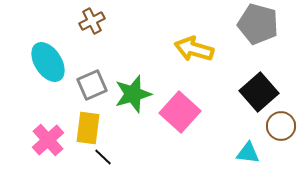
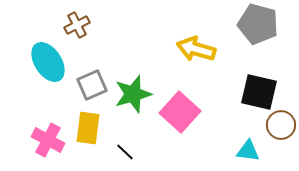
brown cross: moved 15 px left, 4 px down
yellow arrow: moved 2 px right
black square: rotated 36 degrees counterclockwise
brown circle: moved 1 px up
pink cross: rotated 20 degrees counterclockwise
cyan triangle: moved 2 px up
black line: moved 22 px right, 5 px up
